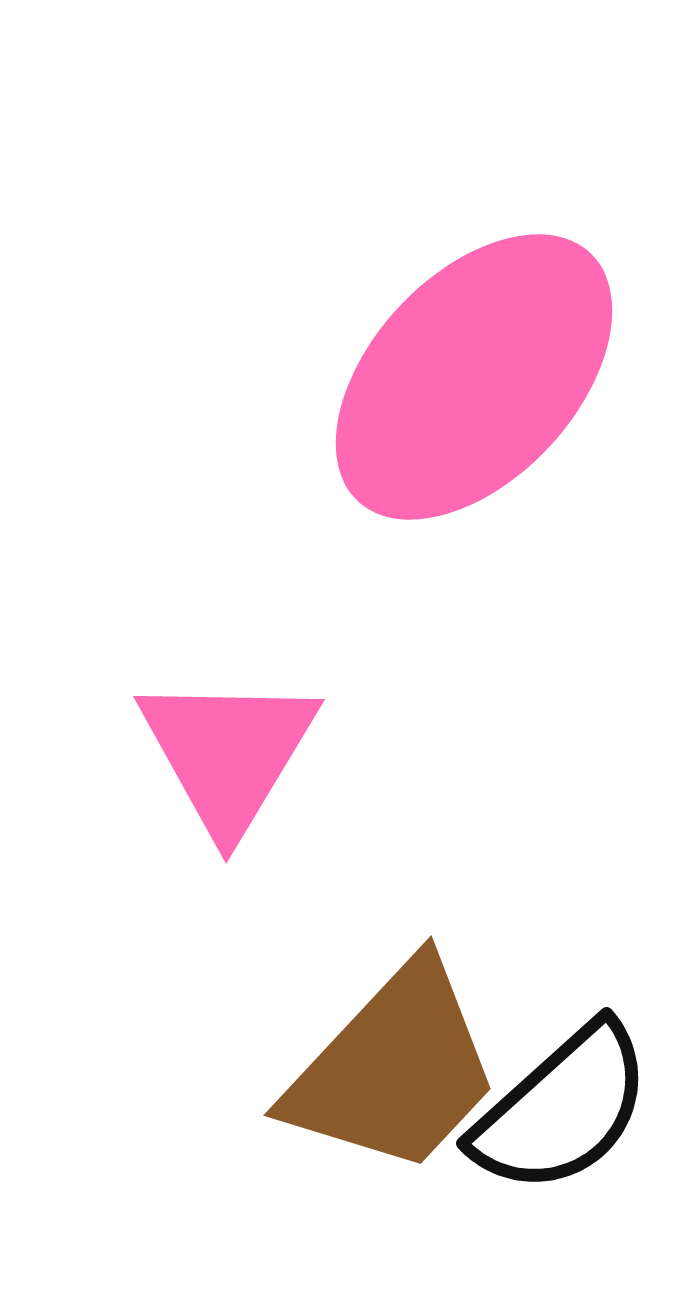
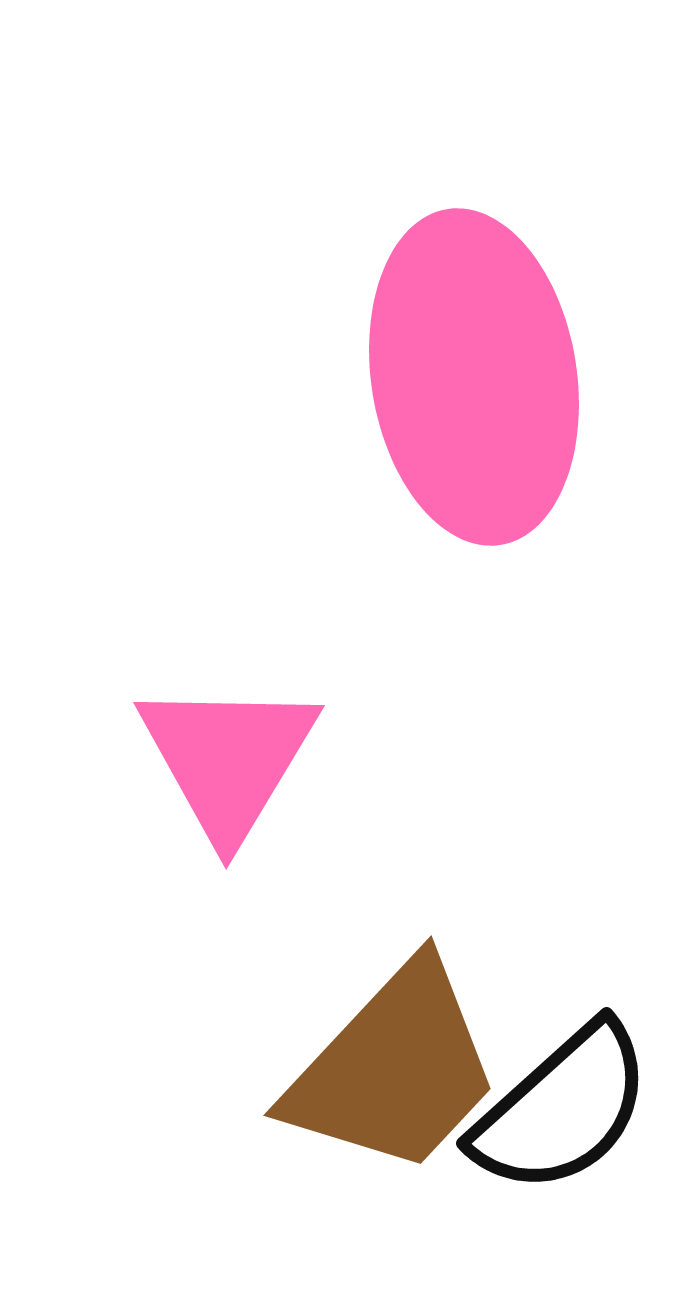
pink ellipse: rotated 52 degrees counterclockwise
pink triangle: moved 6 px down
